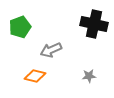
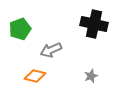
green pentagon: moved 2 px down
gray star: moved 2 px right; rotated 16 degrees counterclockwise
